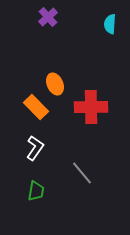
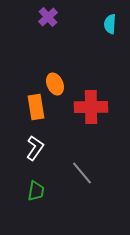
orange rectangle: rotated 35 degrees clockwise
